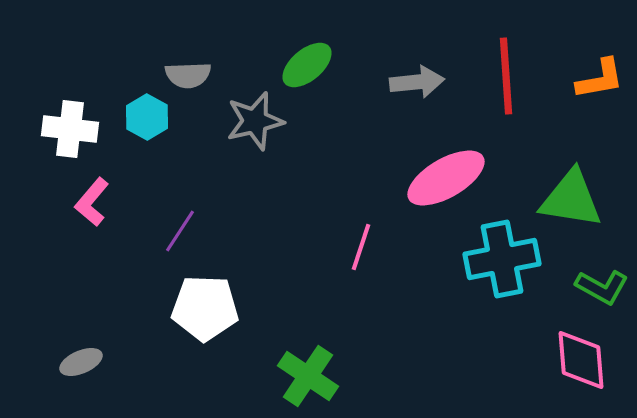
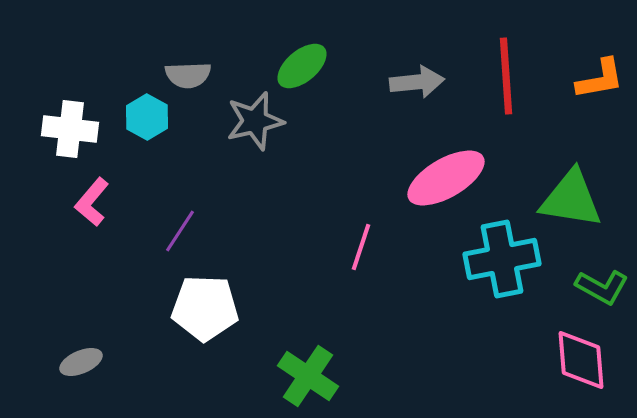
green ellipse: moved 5 px left, 1 px down
